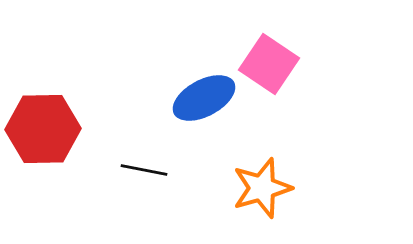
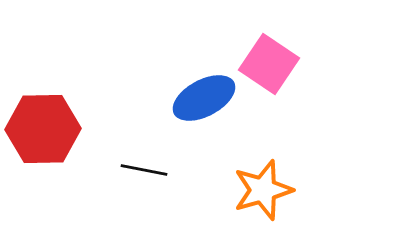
orange star: moved 1 px right, 2 px down
